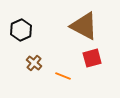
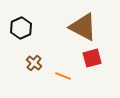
brown triangle: moved 1 px left, 1 px down
black hexagon: moved 2 px up
